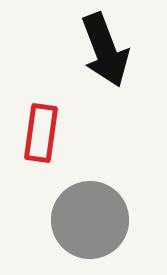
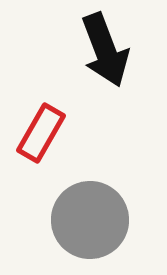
red rectangle: rotated 22 degrees clockwise
